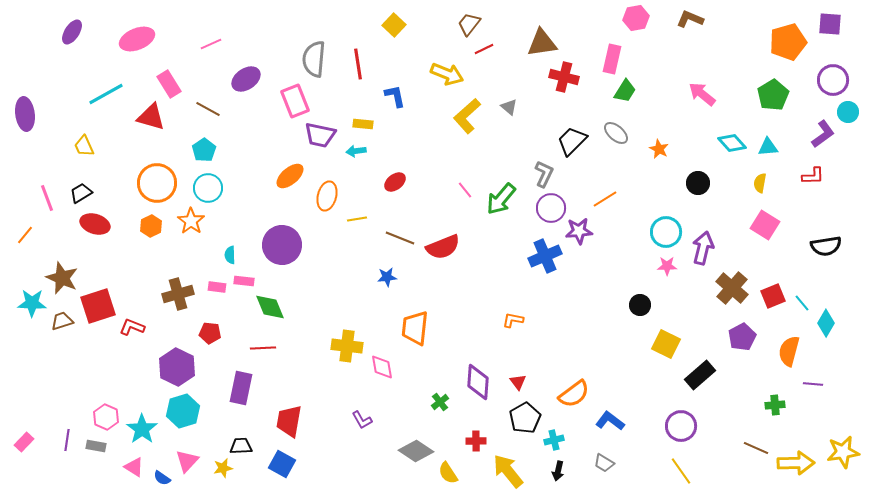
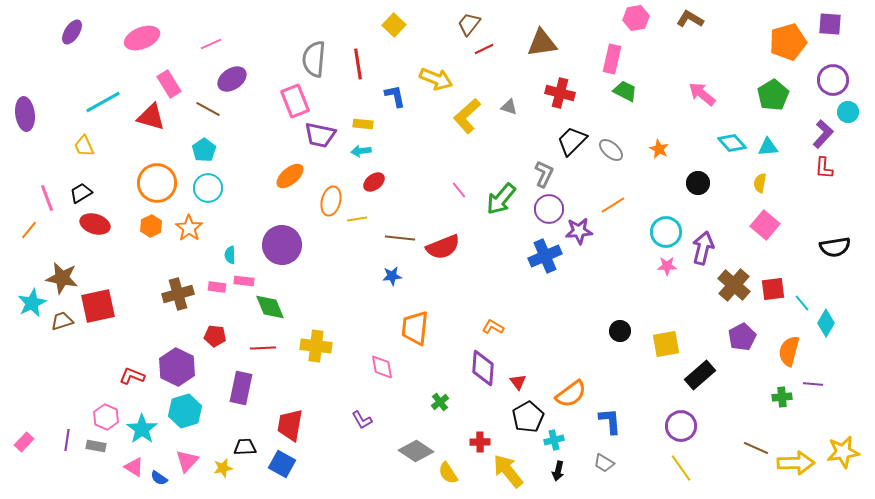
brown L-shape at (690, 19): rotated 8 degrees clockwise
pink ellipse at (137, 39): moved 5 px right, 1 px up
yellow arrow at (447, 74): moved 11 px left, 5 px down
red cross at (564, 77): moved 4 px left, 16 px down
purple ellipse at (246, 79): moved 14 px left
green trapezoid at (625, 91): rotated 95 degrees counterclockwise
cyan line at (106, 94): moved 3 px left, 8 px down
gray triangle at (509, 107): rotated 24 degrees counterclockwise
gray ellipse at (616, 133): moved 5 px left, 17 px down
purple L-shape at (823, 134): rotated 12 degrees counterclockwise
cyan arrow at (356, 151): moved 5 px right
red L-shape at (813, 176): moved 11 px right, 8 px up; rotated 95 degrees clockwise
red ellipse at (395, 182): moved 21 px left
pink line at (465, 190): moved 6 px left
orange ellipse at (327, 196): moved 4 px right, 5 px down
orange line at (605, 199): moved 8 px right, 6 px down
purple circle at (551, 208): moved 2 px left, 1 px down
orange star at (191, 221): moved 2 px left, 7 px down
pink square at (765, 225): rotated 8 degrees clockwise
orange line at (25, 235): moved 4 px right, 5 px up
brown line at (400, 238): rotated 16 degrees counterclockwise
black semicircle at (826, 246): moved 9 px right, 1 px down
blue star at (387, 277): moved 5 px right, 1 px up
brown star at (62, 278): rotated 12 degrees counterclockwise
brown cross at (732, 288): moved 2 px right, 3 px up
red square at (773, 296): moved 7 px up; rotated 15 degrees clockwise
cyan star at (32, 303): rotated 28 degrees counterclockwise
black circle at (640, 305): moved 20 px left, 26 px down
red square at (98, 306): rotated 6 degrees clockwise
orange L-shape at (513, 320): moved 20 px left, 7 px down; rotated 20 degrees clockwise
red L-shape at (132, 327): moved 49 px down
red pentagon at (210, 333): moved 5 px right, 3 px down
yellow square at (666, 344): rotated 36 degrees counterclockwise
yellow cross at (347, 346): moved 31 px left
purple diamond at (478, 382): moved 5 px right, 14 px up
orange semicircle at (574, 394): moved 3 px left
green cross at (775, 405): moved 7 px right, 8 px up
cyan hexagon at (183, 411): moved 2 px right
black pentagon at (525, 418): moved 3 px right, 1 px up
red trapezoid at (289, 421): moved 1 px right, 4 px down
blue L-shape at (610, 421): rotated 48 degrees clockwise
red cross at (476, 441): moved 4 px right, 1 px down
black trapezoid at (241, 446): moved 4 px right, 1 px down
yellow line at (681, 471): moved 3 px up
blue semicircle at (162, 478): moved 3 px left
